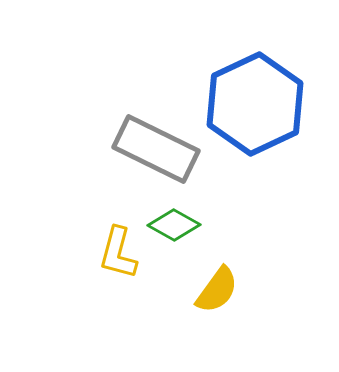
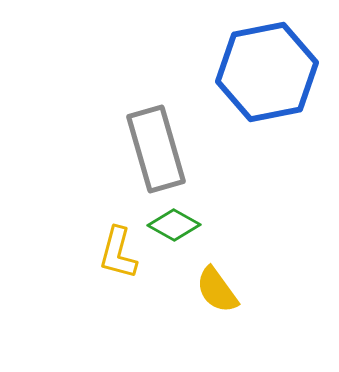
blue hexagon: moved 12 px right, 32 px up; rotated 14 degrees clockwise
gray rectangle: rotated 48 degrees clockwise
yellow semicircle: rotated 108 degrees clockwise
